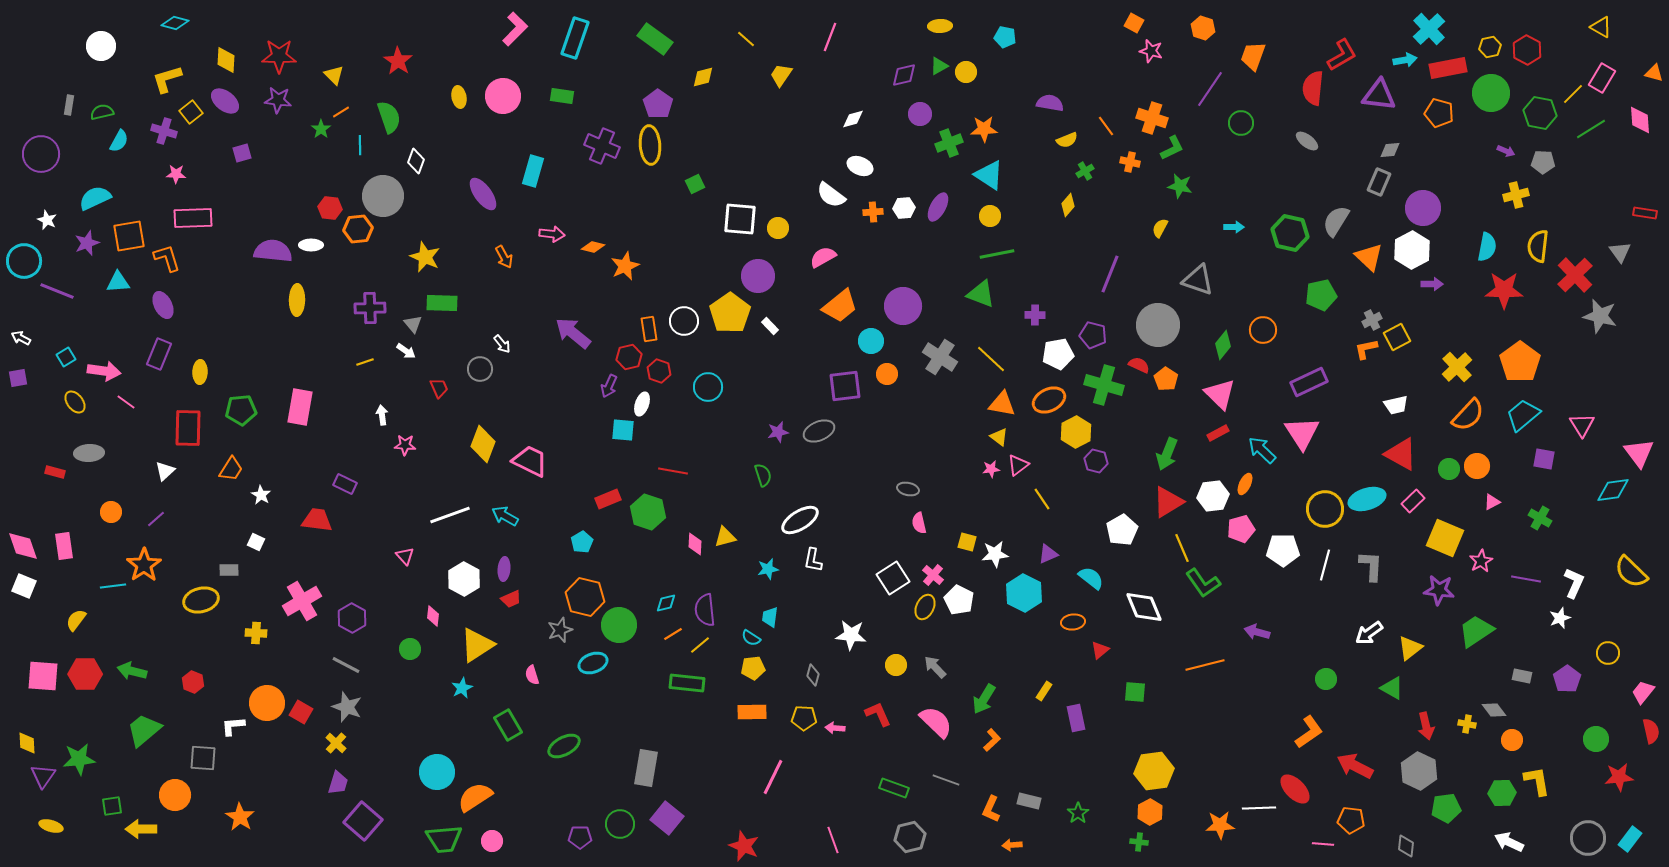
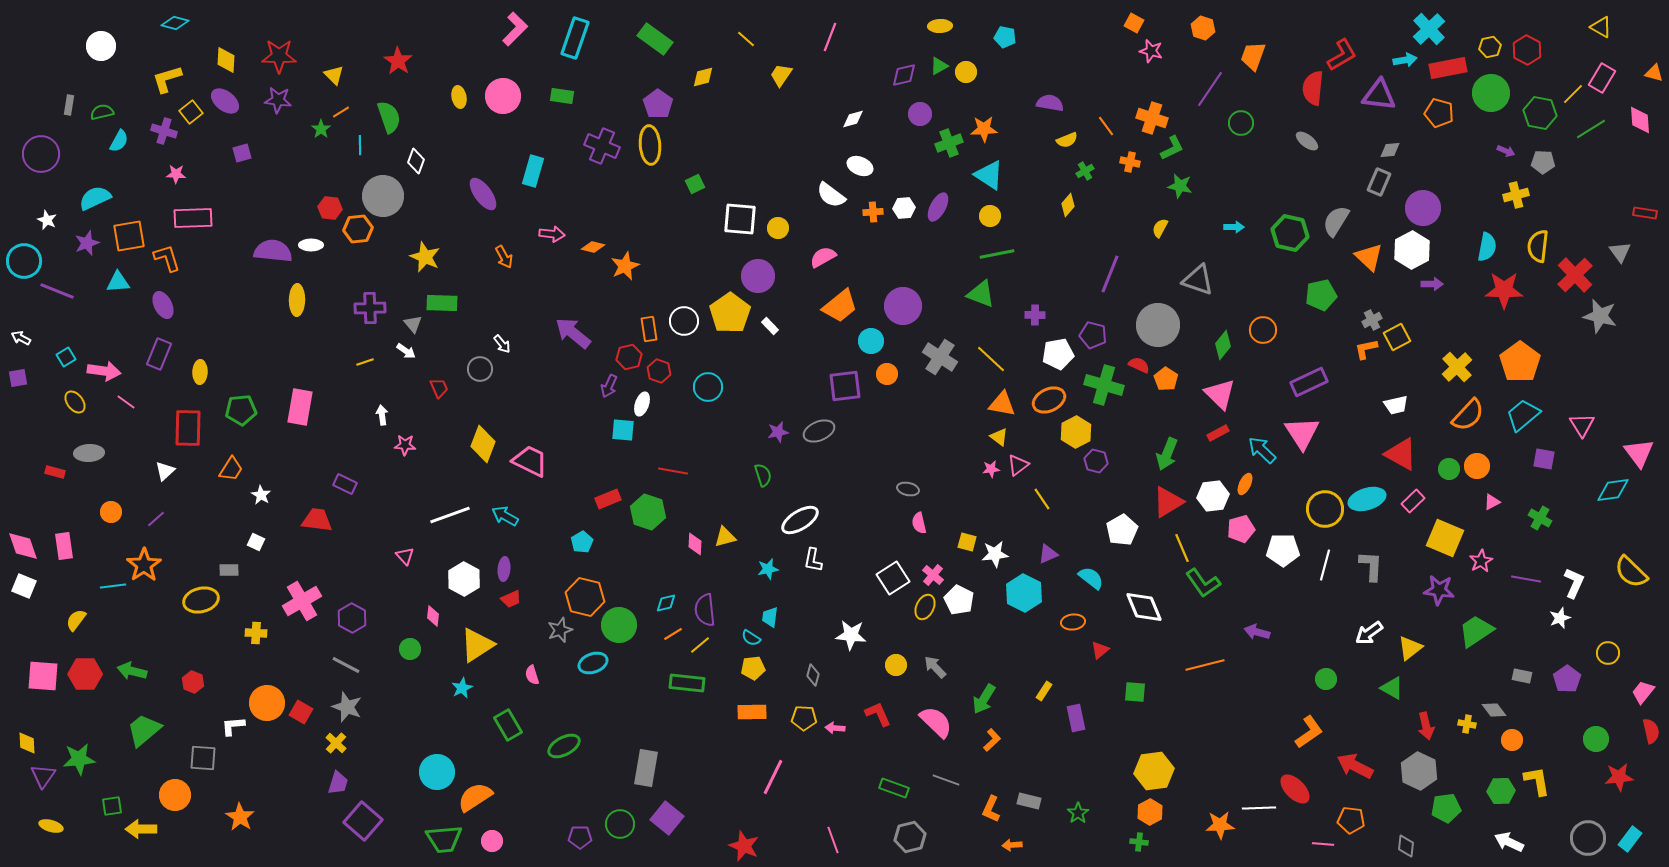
green hexagon at (1502, 793): moved 1 px left, 2 px up
